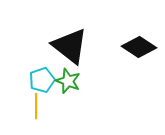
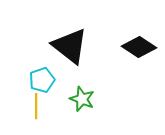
green star: moved 14 px right, 18 px down
